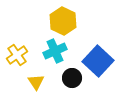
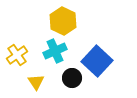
blue square: moved 1 px left
